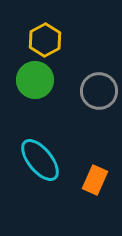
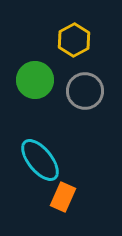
yellow hexagon: moved 29 px right
gray circle: moved 14 px left
orange rectangle: moved 32 px left, 17 px down
